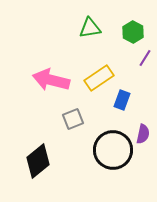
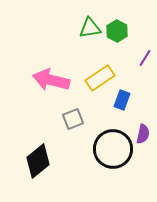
green hexagon: moved 16 px left, 1 px up
yellow rectangle: moved 1 px right
black circle: moved 1 px up
